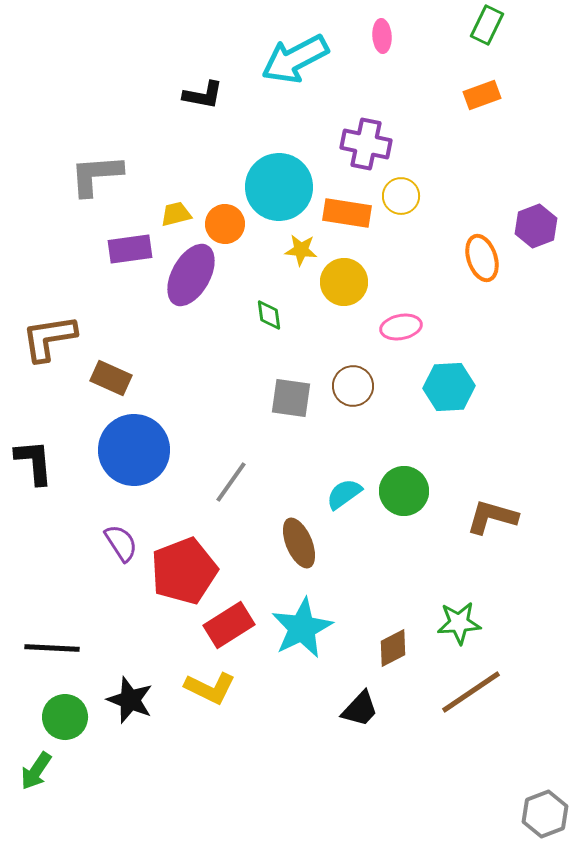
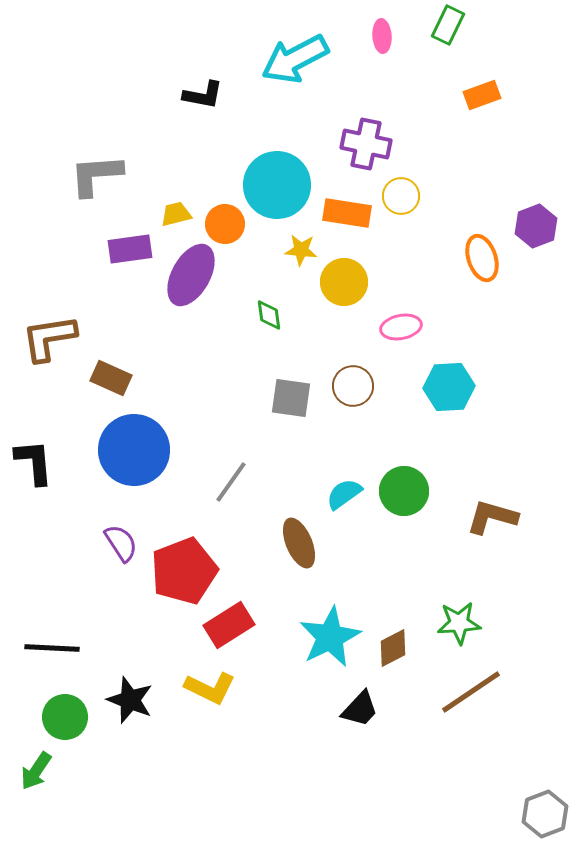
green rectangle at (487, 25): moved 39 px left
cyan circle at (279, 187): moved 2 px left, 2 px up
cyan star at (302, 628): moved 28 px right, 9 px down
